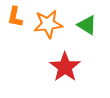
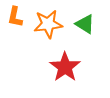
green triangle: moved 2 px left, 1 px up
